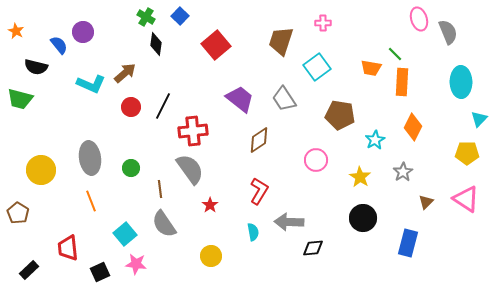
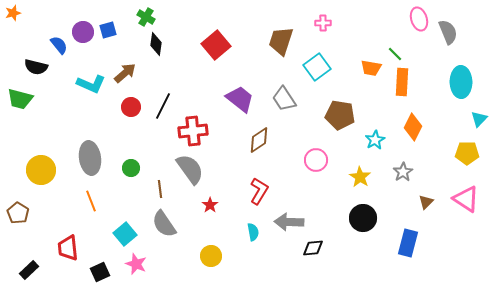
blue square at (180, 16): moved 72 px left, 14 px down; rotated 30 degrees clockwise
orange star at (16, 31): moved 3 px left, 18 px up; rotated 28 degrees clockwise
pink star at (136, 264): rotated 15 degrees clockwise
